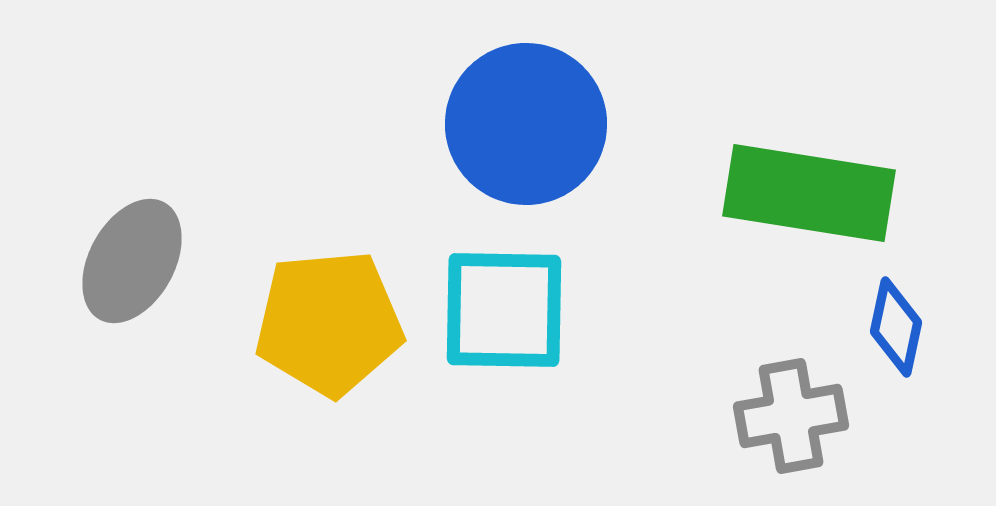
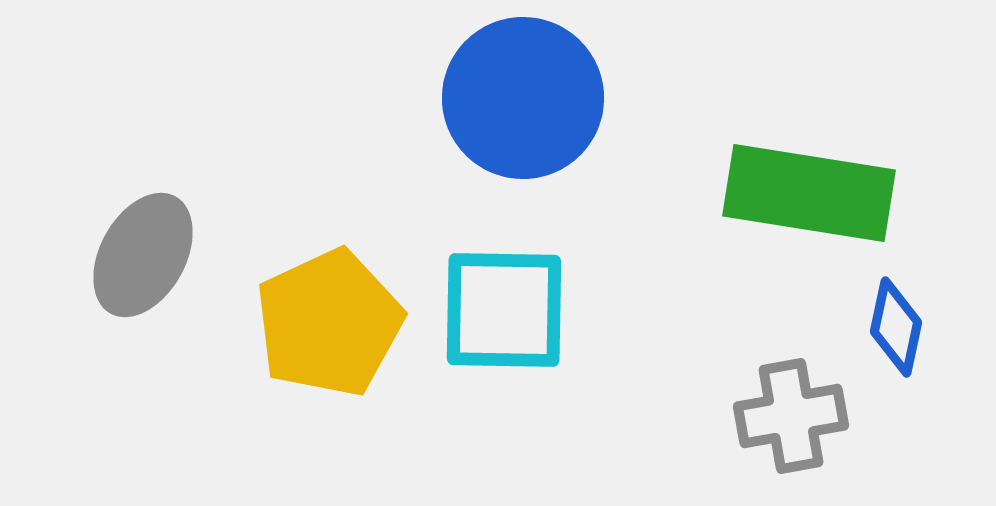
blue circle: moved 3 px left, 26 px up
gray ellipse: moved 11 px right, 6 px up
yellow pentagon: rotated 20 degrees counterclockwise
